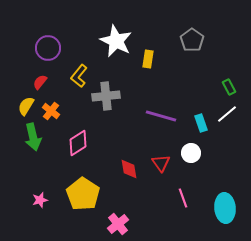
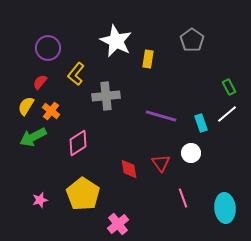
yellow L-shape: moved 3 px left, 2 px up
green arrow: rotated 76 degrees clockwise
